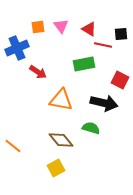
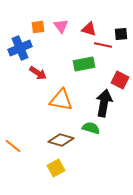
red triangle: rotated 14 degrees counterclockwise
blue cross: moved 3 px right
red arrow: moved 1 px down
black arrow: rotated 92 degrees counterclockwise
brown diamond: rotated 35 degrees counterclockwise
